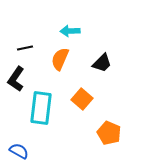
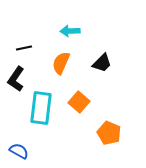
black line: moved 1 px left
orange semicircle: moved 1 px right, 4 px down
orange square: moved 3 px left, 3 px down
